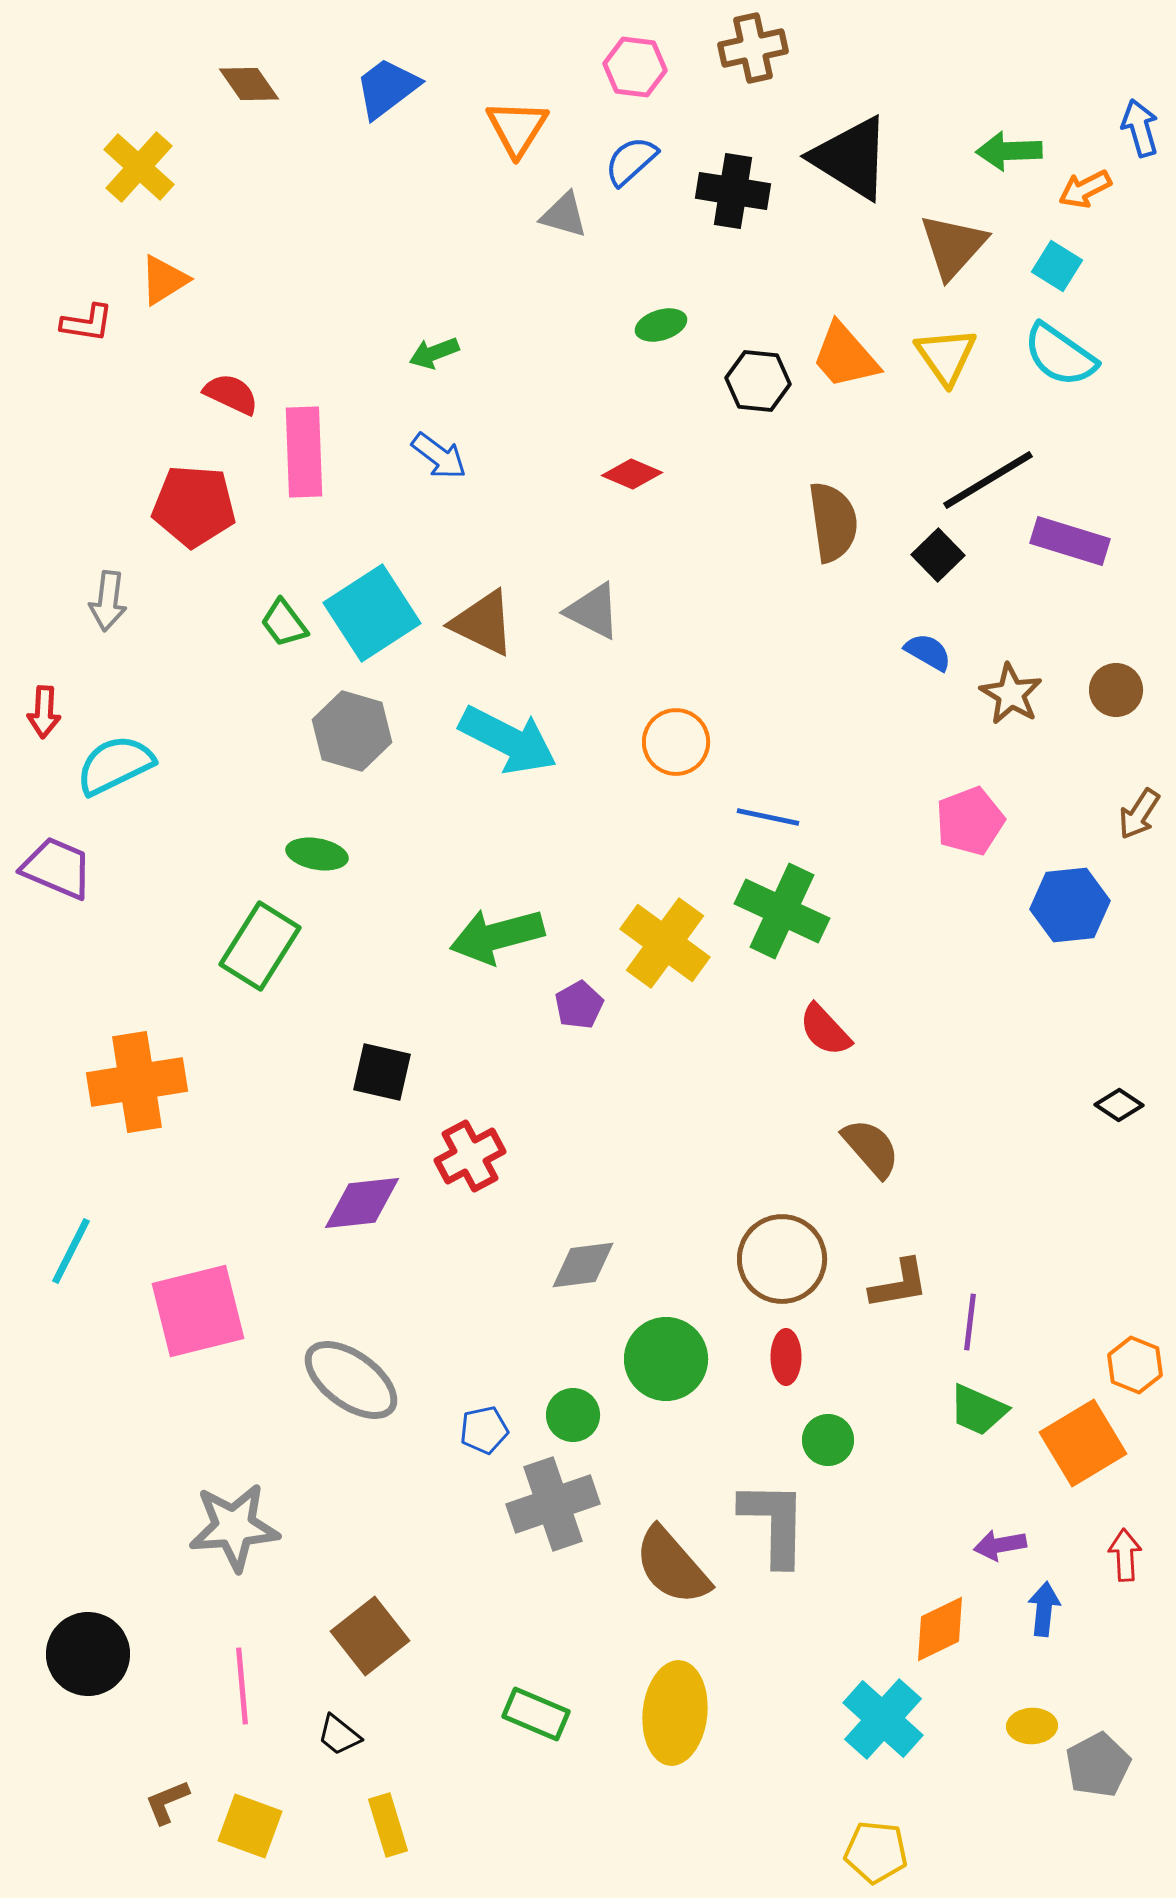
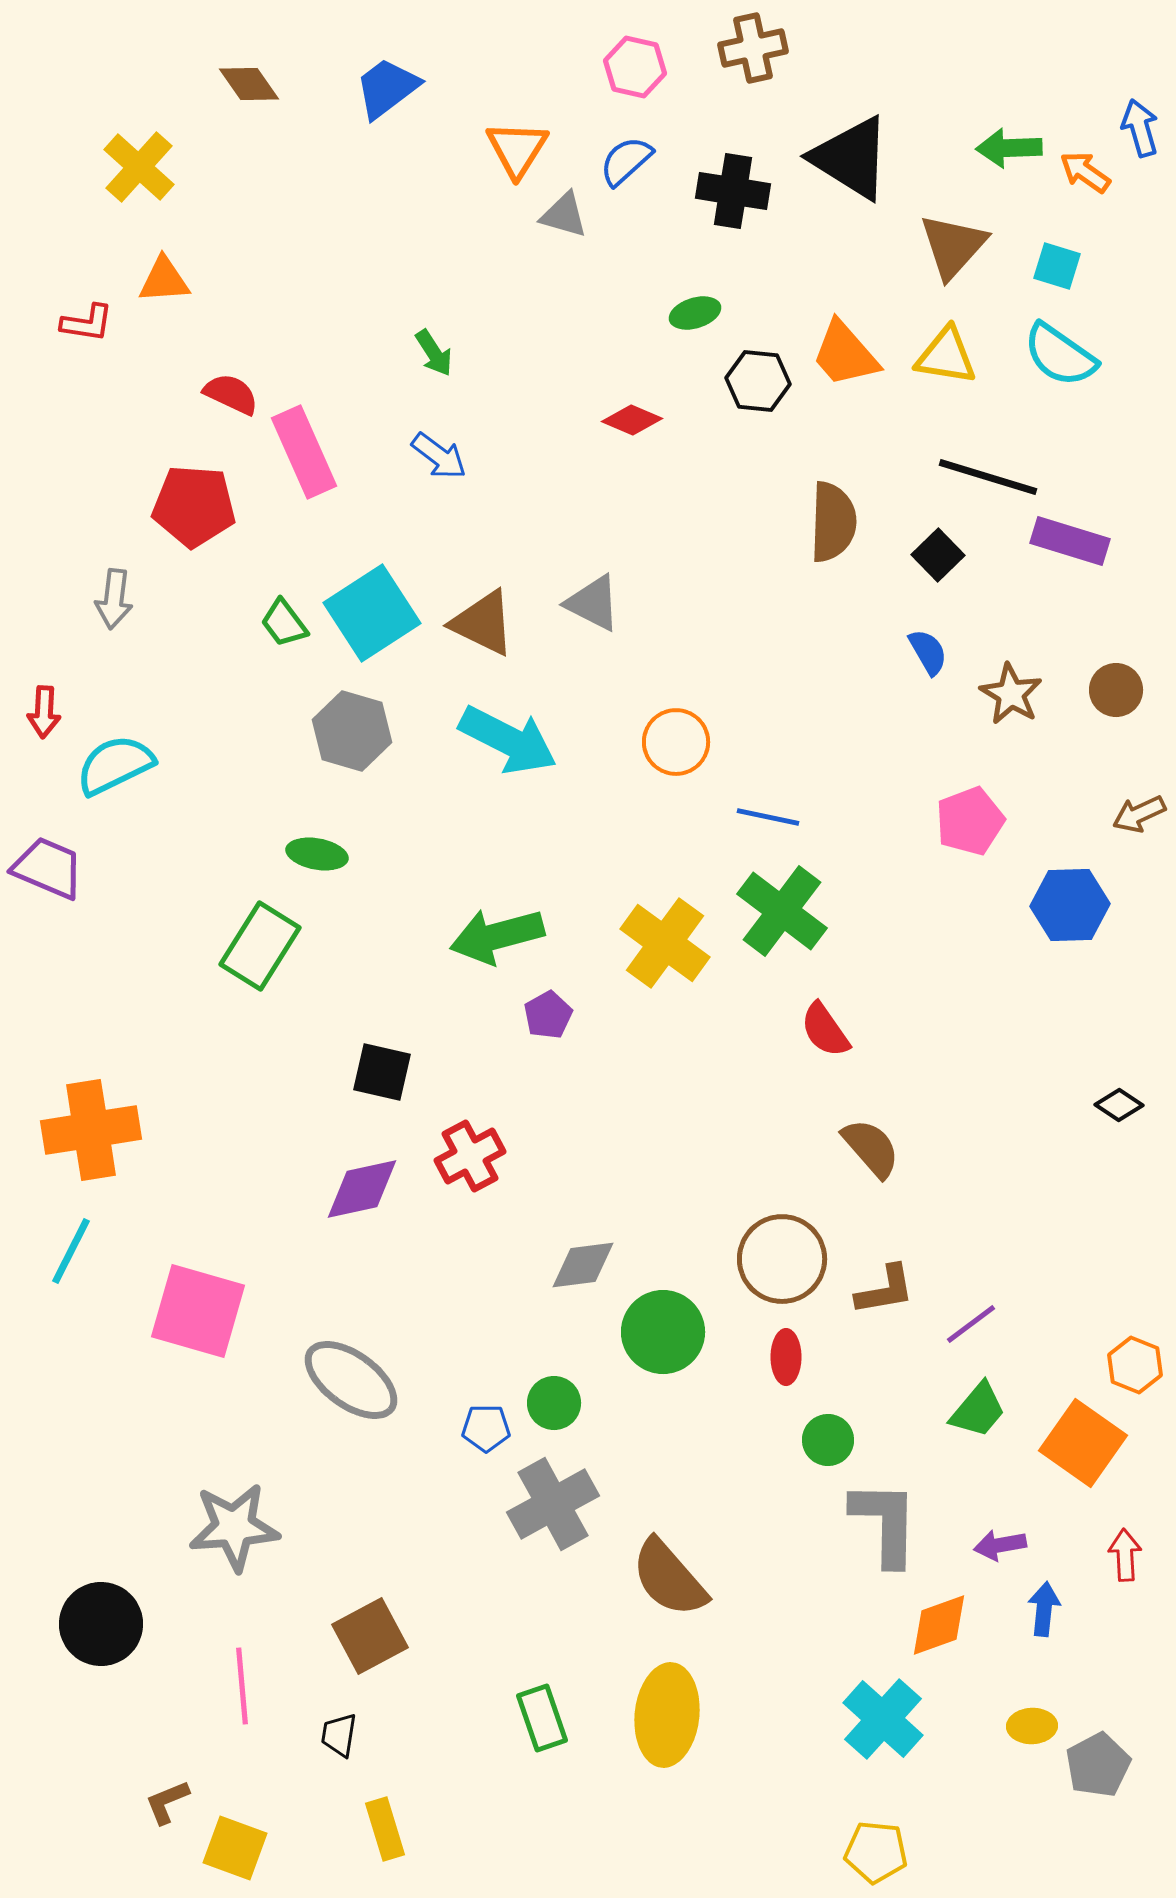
pink hexagon at (635, 67): rotated 6 degrees clockwise
orange triangle at (517, 128): moved 21 px down
green arrow at (1009, 151): moved 3 px up
blue semicircle at (631, 161): moved 5 px left
orange arrow at (1085, 189): moved 17 px up; rotated 62 degrees clockwise
cyan square at (1057, 266): rotated 15 degrees counterclockwise
orange triangle at (164, 280): rotated 28 degrees clockwise
green ellipse at (661, 325): moved 34 px right, 12 px up
green arrow at (434, 353): rotated 102 degrees counterclockwise
orange trapezoid at (845, 356): moved 2 px up
yellow triangle at (946, 356): rotated 46 degrees counterclockwise
pink rectangle at (304, 452): rotated 22 degrees counterclockwise
red diamond at (632, 474): moved 54 px up
black line at (988, 480): moved 3 px up; rotated 48 degrees clockwise
brown semicircle at (833, 522): rotated 10 degrees clockwise
gray arrow at (108, 601): moved 6 px right, 2 px up
gray triangle at (593, 611): moved 8 px up
blue semicircle at (928, 652): rotated 30 degrees clockwise
brown arrow at (1139, 814): rotated 32 degrees clockwise
purple trapezoid at (57, 868): moved 9 px left
blue hexagon at (1070, 905): rotated 4 degrees clockwise
green cross at (782, 911): rotated 12 degrees clockwise
purple pentagon at (579, 1005): moved 31 px left, 10 px down
red semicircle at (825, 1030): rotated 8 degrees clockwise
orange cross at (137, 1082): moved 46 px left, 48 px down
purple diamond at (362, 1203): moved 14 px up; rotated 6 degrees counterclockwise
brown L-shape at (899, 1284): moved 14 px left, 6 px down
pink square at (198, 1311): rotated 30 degrees clockwise
purple line at (970, 1322): moved 1 px right, 2 px down; rotated 46 degrees clockwise
green circle at (666, 1359): moved 3 px left, 27 px up
green trapezoid at (978, 1410): rotated 74 degrees counterclockwise
green circle at (573, 1415): moved 19 px left, 12 px up
blue pentagon at (484, 1430): moved 2 px right, 2 px up; rotated 12 degrees clockwise
orange square at (1083, 1443): rotated 24 degrees counterclockwise
gray cross at (553, 1504): rotated 10 degrees counterclockwise
gray L-shape at (774, 1523): moved 111 px right
brown semicircle at (672, 1566): moved 3 px left, 12 px down
orange diamond at (940, 1629): moved 1 px left, 4 px up; rotated 6 degrees clockwise
brown square at (370, 1636): rotated 10 degrees clockwise
black circle at (88, 1654): moved 13 px right, 30 px up
yellow ellipse at (675, 1713): moved 8 px left, 2 px down
green rectangle at (536, 1714): moved 6 px right, 4 px down; rotated 48 degrees clockwise
black trapezoid at (339, 1735): rotated 60 degrees clockwise
yellow rectangle at (388, 1825): moved 3 px left, 4 px down
yellow square at (250, 1826): moved 15 px left, 22 px down
